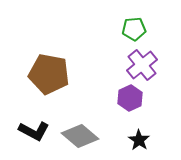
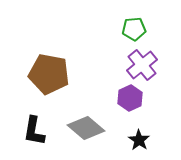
black L-shape: rotated 72 degrees clockwise
gray diamond: moved 6 px right, 8 px up
